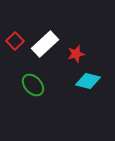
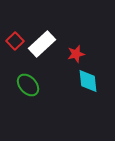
white rectangle: moved 3 px left
cyan diamond: rotated 70 degrees clockwise
green ellipse: moved 5 px left
